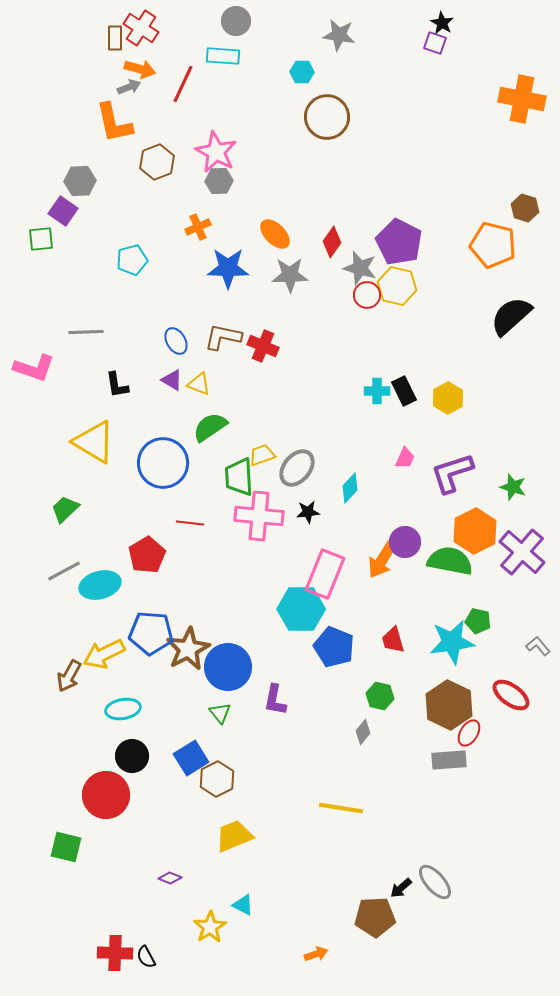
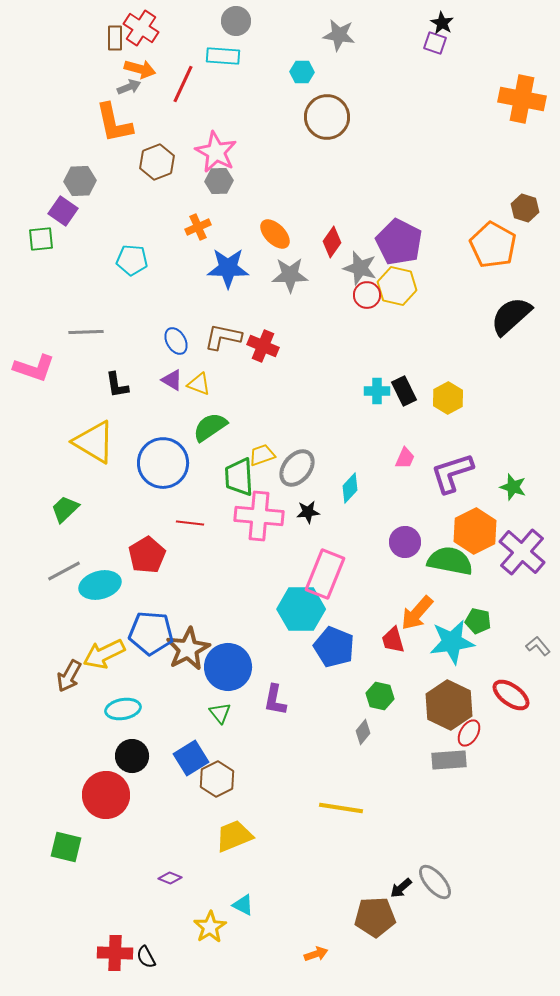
orange pentagon at (493, 245): rotated 15 degrees clockwise
cyan pentagon at (132, 260): rotated 20 degrees clockwise
orange arrow at (382, 560): moved 35 px right, 53 px down; rotated 9 degrees clockwise
